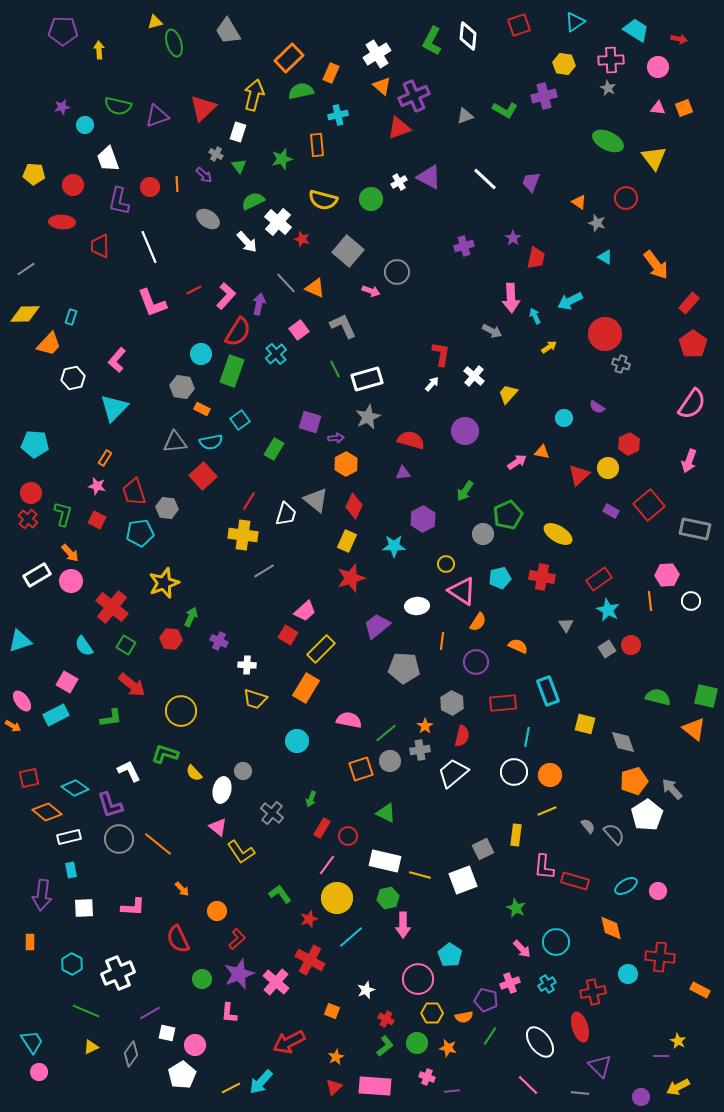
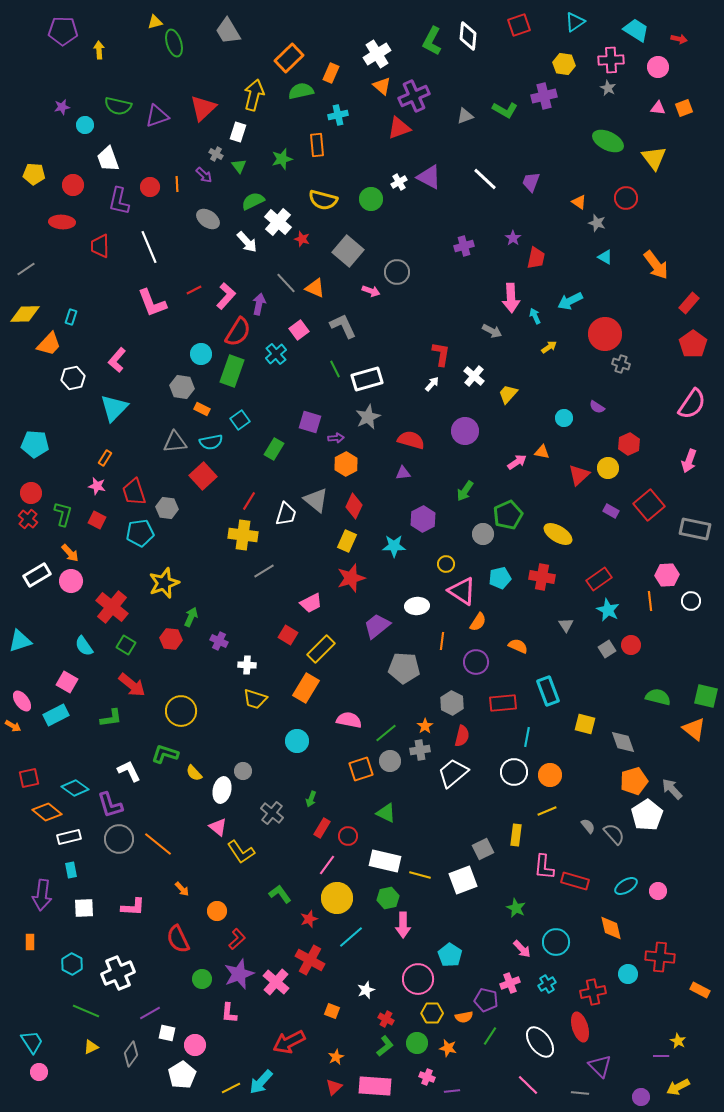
pink trapezoid at (305, 611): moved 6 px right, 8 px up; rotated 15 degrees clockwise
